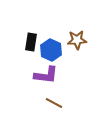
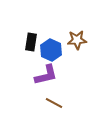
purple L-shape: rotated 20 degrees counterclockwise
